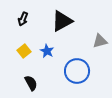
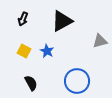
yellow square: rotated 24 degrees counterclockwise
blue circle: moved 10 px down
